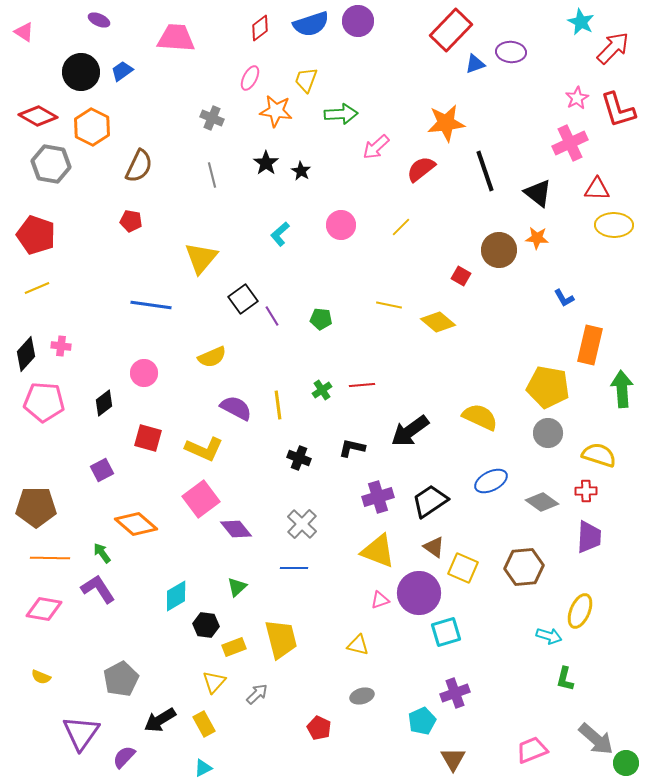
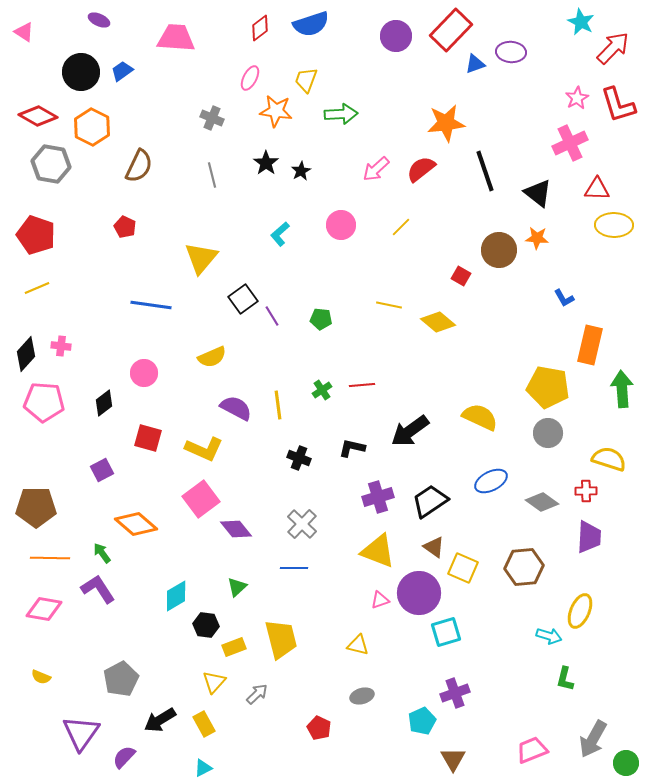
purple circle at (358, 21): moved 38 px right, 15 px down
red L-shape at (618, 110): moved 5 px up
pink arrow at (376, 147): moved 22 px down
black star at (301, 171): rotated 12 degrees clockwise
red pentagon at (131, 221): moved 6 px left, 6 px down; rotated 15 degrees clockwise
yellow semicircle at (599, 455): moved 10 px right, 4 px down
gray arrow at (596, 739): moved 3 px left; rotated 78 degrees clockwise
